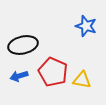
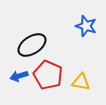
black ellipse: moved 9 px right; rotated 20 degrees counterclockwise
red pentagon: moved 5 px left, 3 px down
yellow triangle: moved 1 px left, 2 px down
